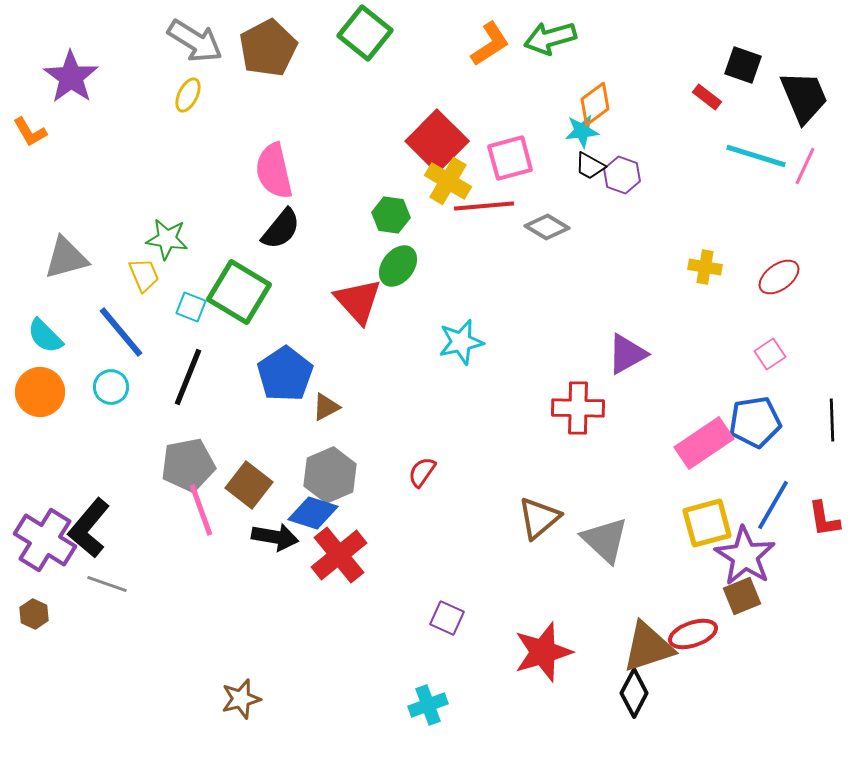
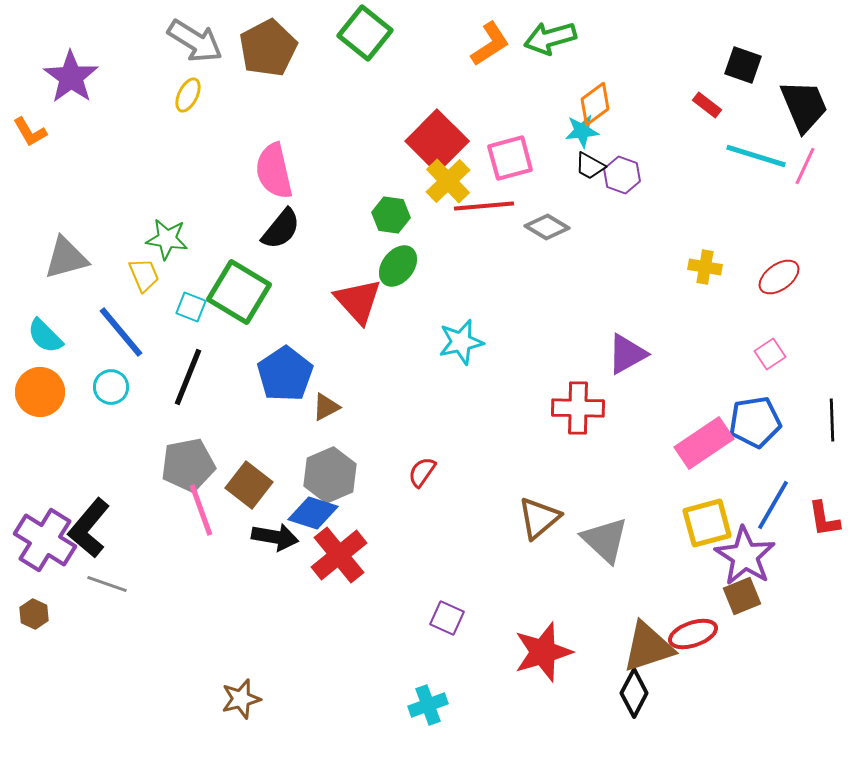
red rectangle at (707, 97): moved 8 px down
black trapezoid at (804, 97): moved 9 px down
yellow cross at (448, 181): rotated 15 degrees clockwise
